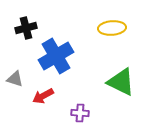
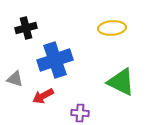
blue cross: moved 1 px left, 4 px down; rotated 12 degrees clockwise
